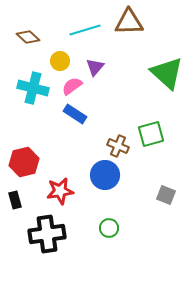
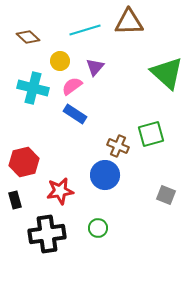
green circle: moved 11 px left
